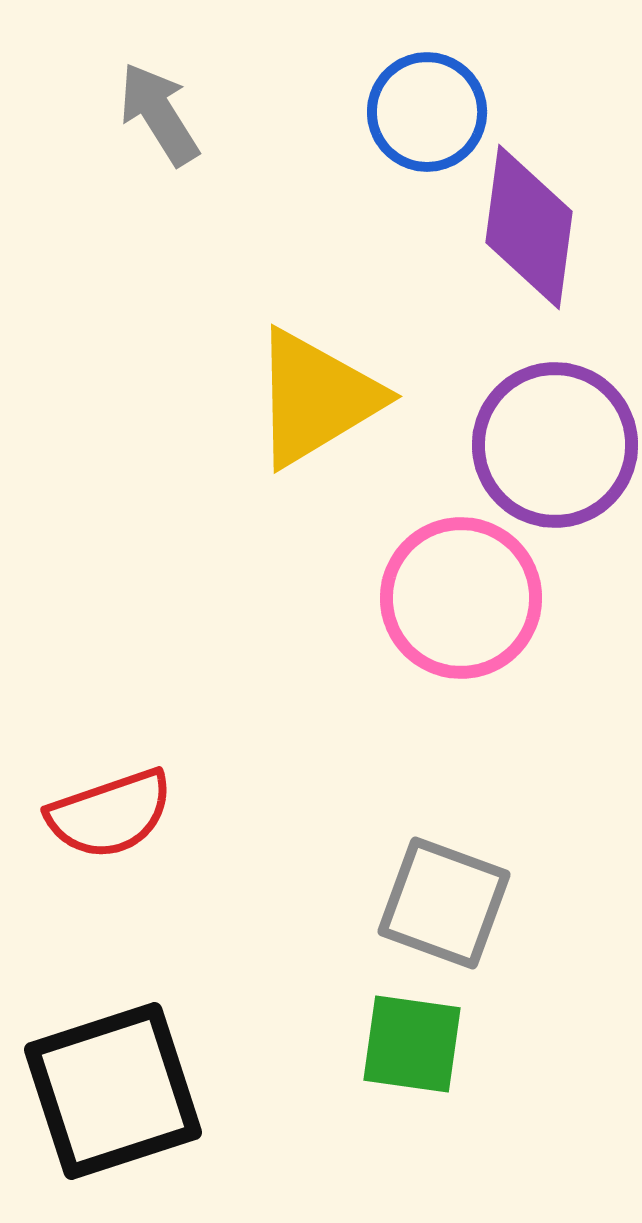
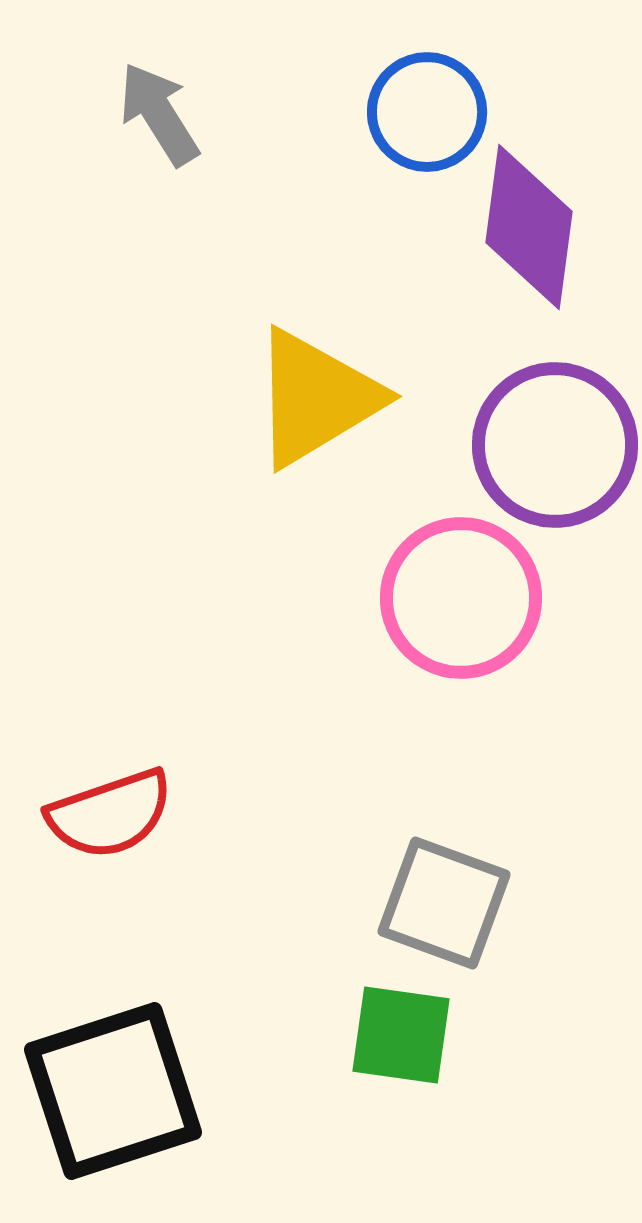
green square: moved 11 px left, 9 px up
